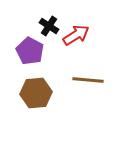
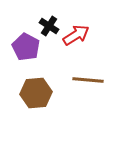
purple pentagon: moved 4 px left, 4 px up
